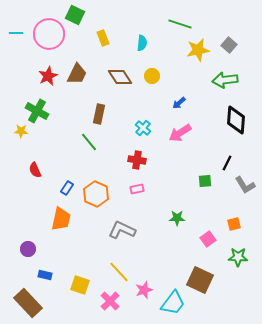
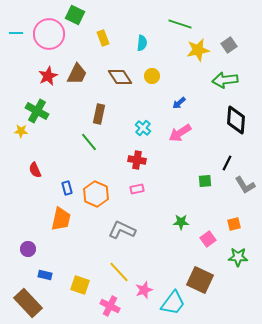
gray square at (229, 45): rotated 14 degrees clockwise
blue rectangle at (67, 188): rotated 48 degrees counterclockwise
green star at (177, 218): moved 4 px right, 4 px down
pink cross at (110, 301): moved 5 px down; rotated 18 degrees counterclockwise
